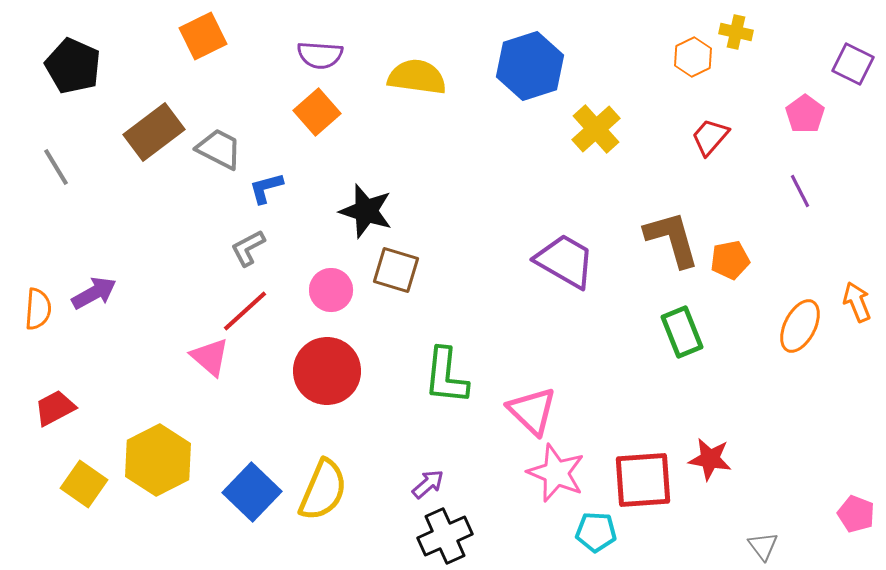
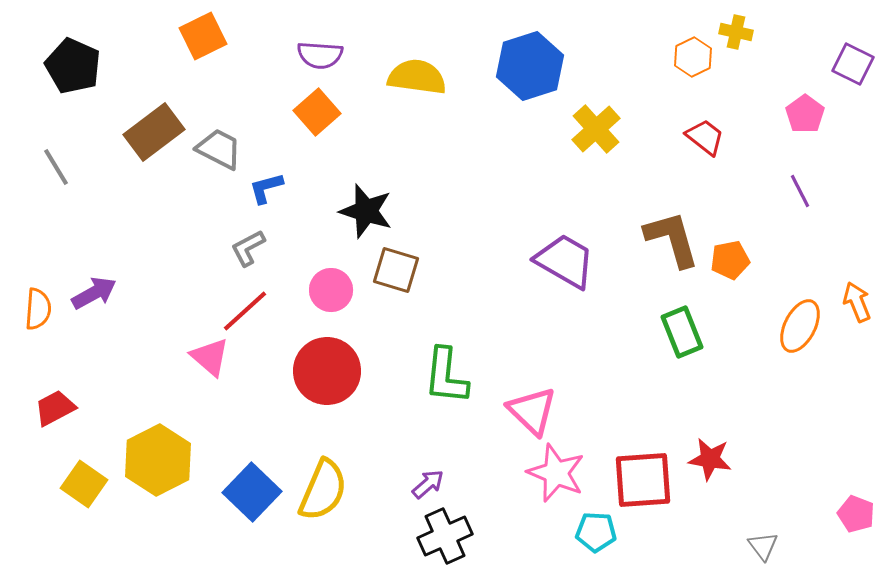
red trapezoid at (710, 137): moved 5 px left; rotated 87 degrees clockwise
